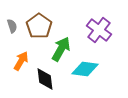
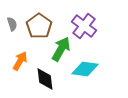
gray semicircle: moved 2 px up
purple cross: moved 15 px left, 4 px up
orange arrow: moved 1 px left
